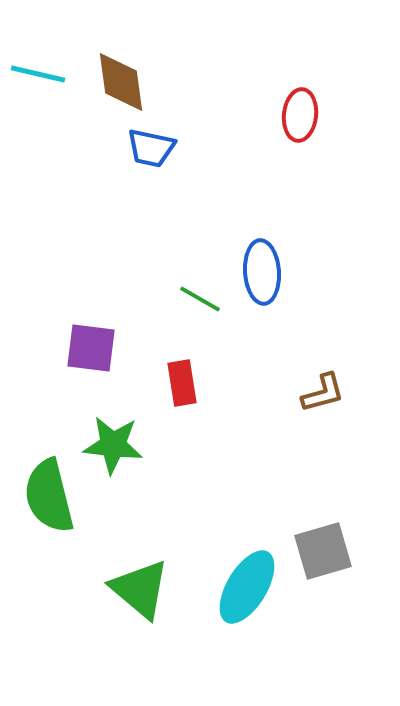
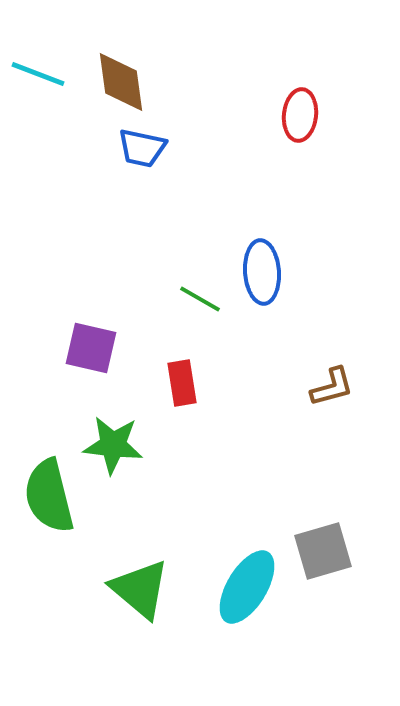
cyan line: rotated 8 degrees clockwise
blue trapezoid: moved 9 px left
purple square: rotated 6 degrees clockwise
brown L-shape: moved 9 px right, 6 px up
